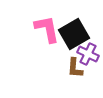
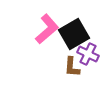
pink L-shape: rotated 60 degrees clockwise
brown L-shape: moved 3 px left, 1 px up
